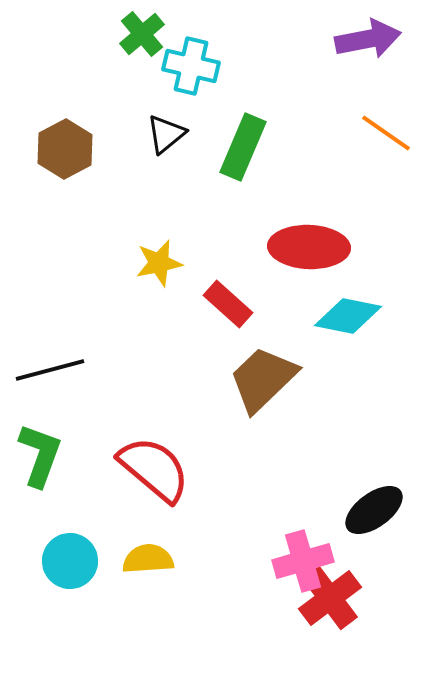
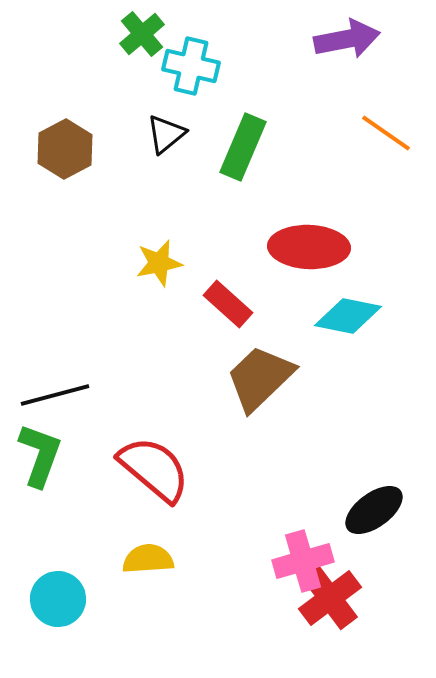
purple arrow: moved 21 px left
black line: moved 5 px right, 25 px down
brown trapezoid: moved 3 px left, 1 px up
cyan circle: moved 12 px left, 38 px down
